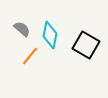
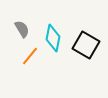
gray semicircle: rotated 18 degrees clockwise
cyan diamond: moved 3 px right, 3 px down
